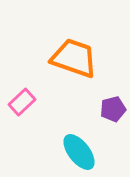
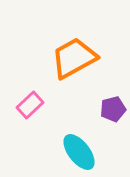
orange trapezoid: rotated 48 degrees counterclockwise
pink rectangle: moved 8 px right, 3 px down
